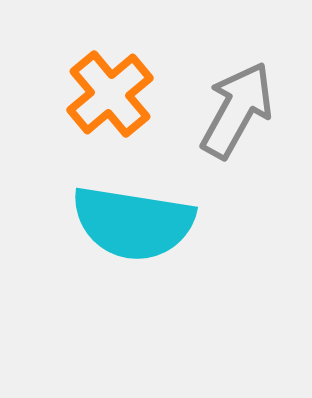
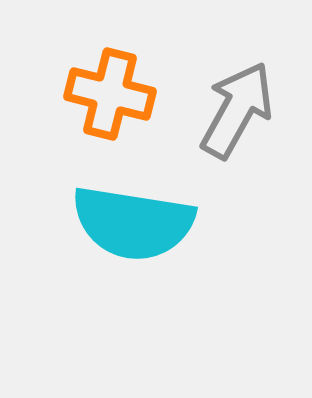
orange cross: rotated 36 degrees counterclockwise
